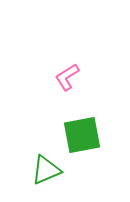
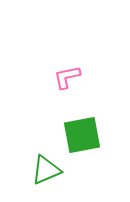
pink L-shape: rotated 20 degrees clockwise
